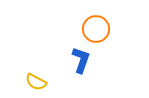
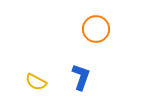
blue L-shape: moved 17 px down
